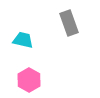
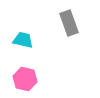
pink hexagon: moved 4 px left, 1 px up; rotated 15 degrees counterclockwise
